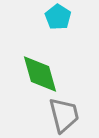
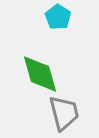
gray trapezoid: moved 2 px up
